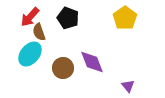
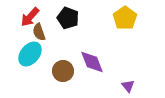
brown circle: moved 3 px down
